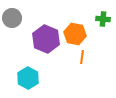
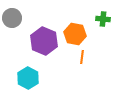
purple hexagon: moved 2 px left, 2 px down
